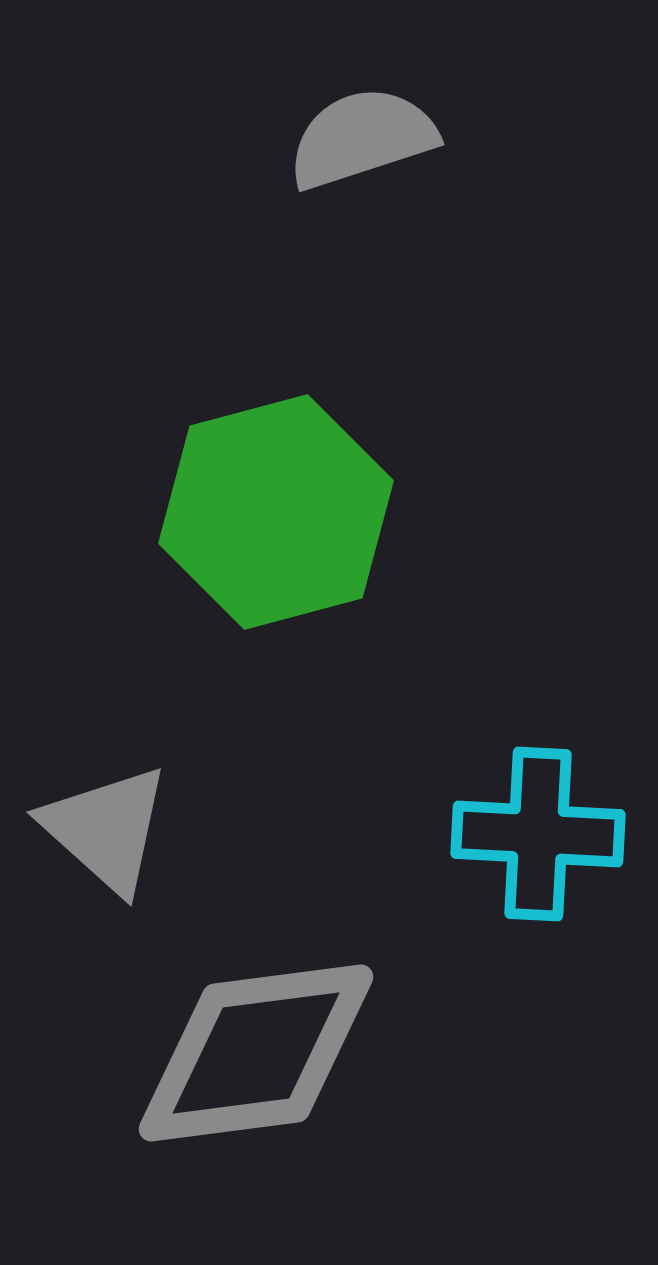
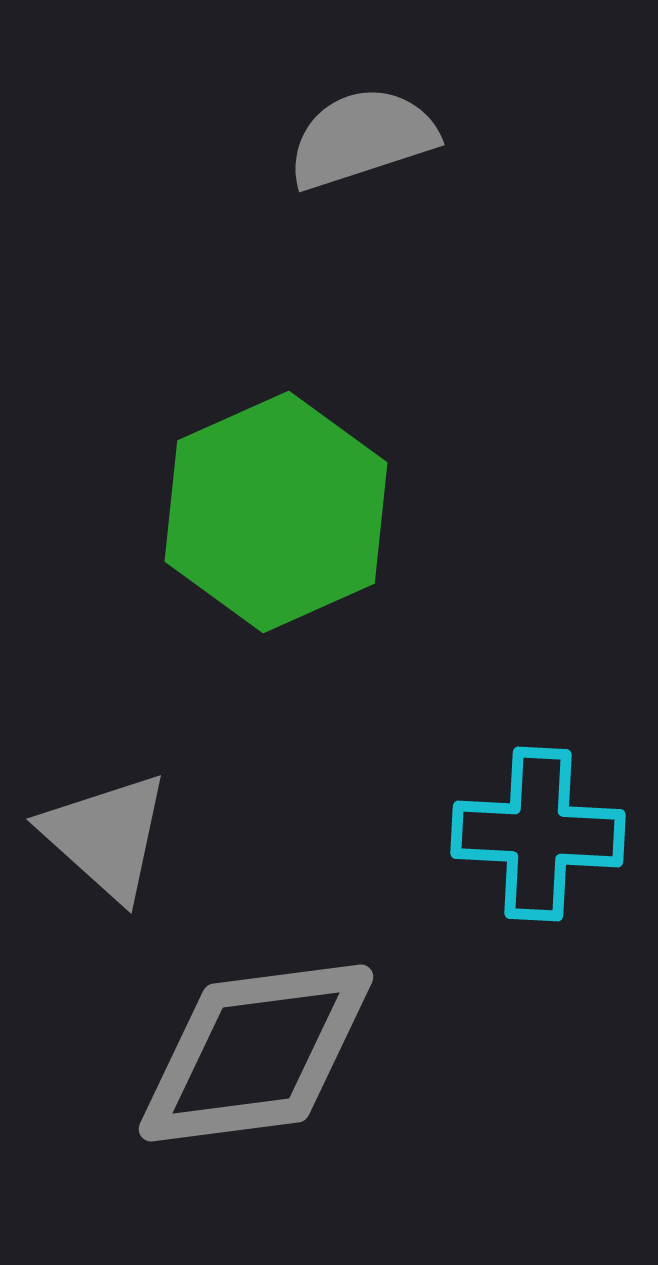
green hexagon: rotated 9 degrees counterclockwise
gray triangle: moved 7 px down
